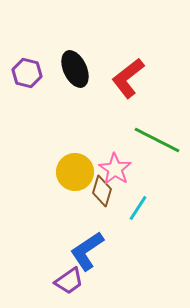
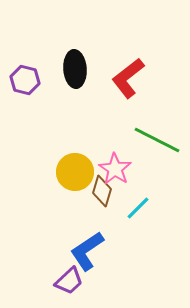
black ellipse: rotated 21 degrees clockwise
purple hexagon: moved 2 px left, 7 px down
cyan line: rotated 12 degrees clockwise
purple trapezoid: rotated 8 degrees counterclockwise
